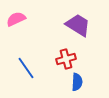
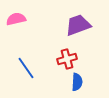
pink semicircle: rotated 12 degrees clockwise
purple trapezoid: rotated 52 degrees counterclockwise
red cross: moved 1 px right
